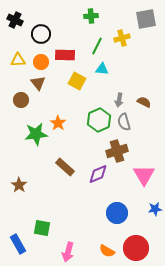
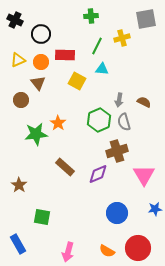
yellow triangle: rotated 21 degrees counterclockwise
green square: moved 11 px up
red circle: moved 2 px right
